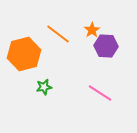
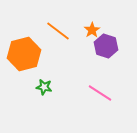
orange line: moved 3 px up
purple hexagon: rotated 15 degrees clockwise
green star: rotated 21 degrees clockwise
